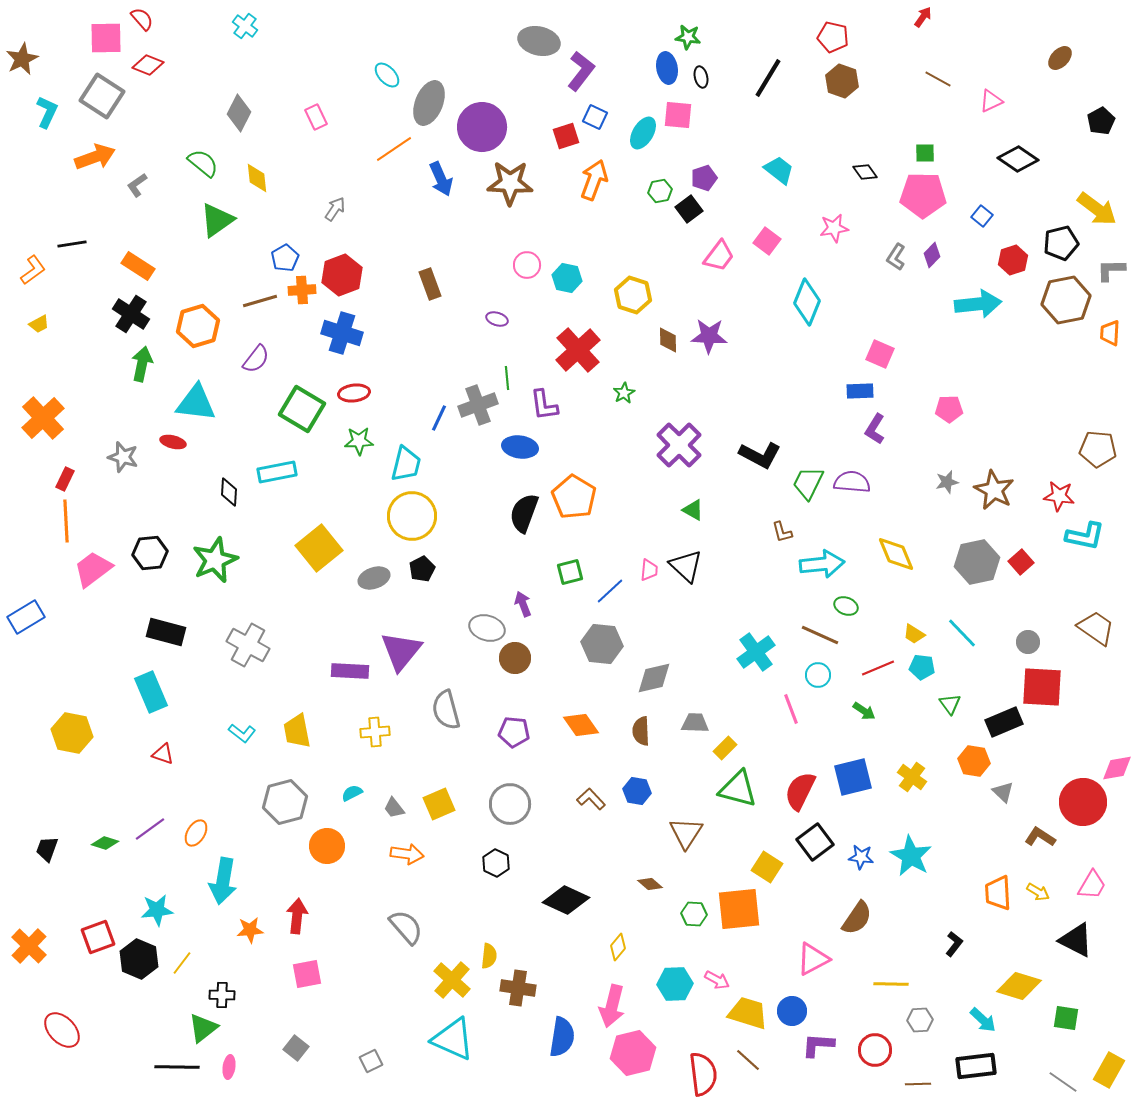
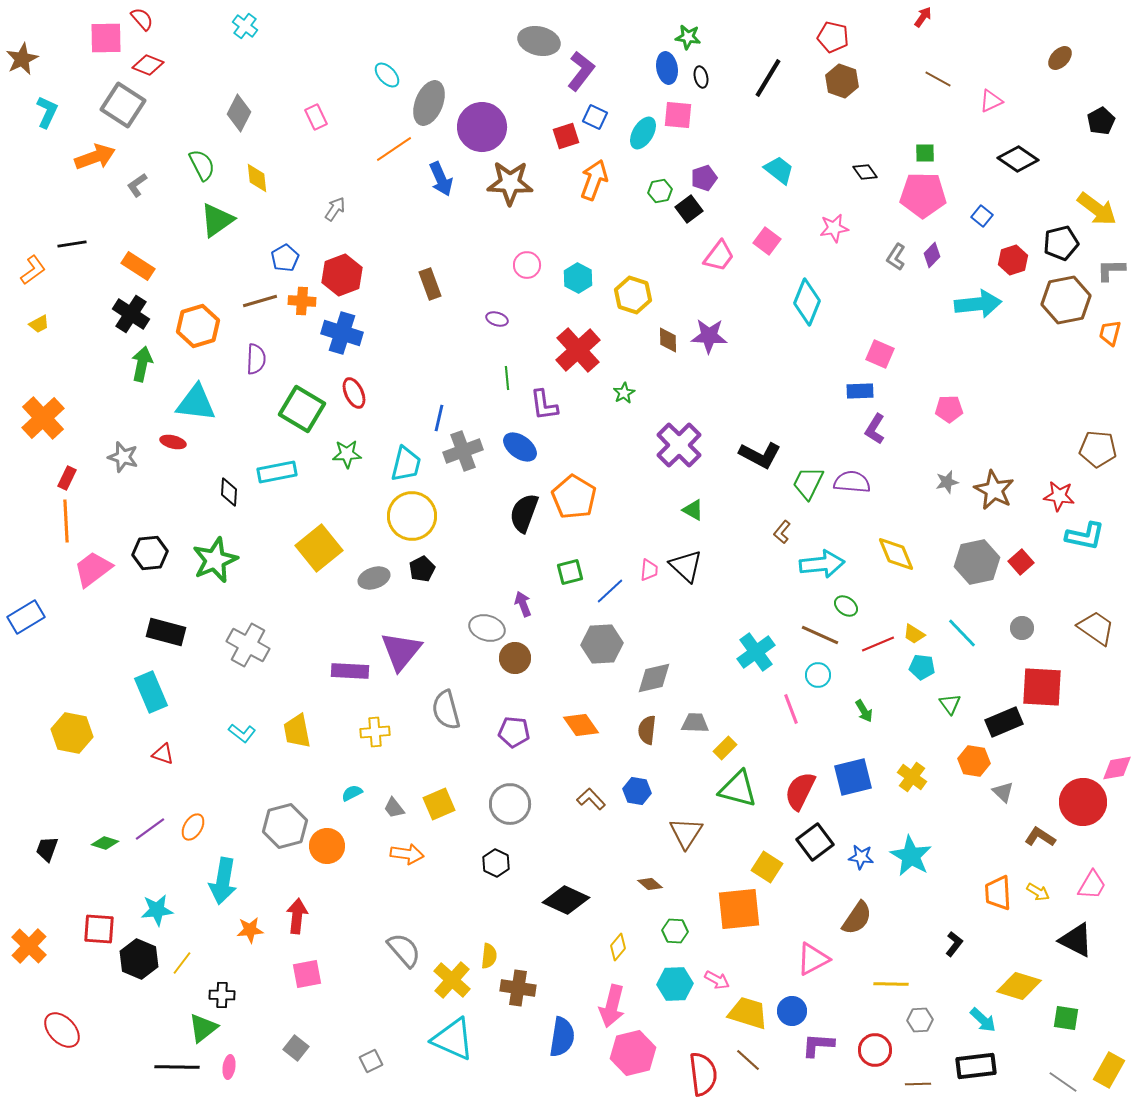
gray square at (102, 96): moved 21 px right, 9 px down
green semicircle at (203, 163): moved 1 px left, 2 px down; rotated 24 degrees clockwise
cyan hexagon at (567, 278): moved 11 px right; rotated 16 degrees clockwise
orange cross at (302, 290): moved 11 px down; rotated 8 degrees clockwise
orange trapezoid at (1110, 333): rotated 12 degrees clockwise
purple semicircle at (256, 359): rotated 36 degrees counterclockwise
red ellipse at (354, 393): rotated 72 degrees clockwise
gray cross at (478, 405): moved 15 px left, 46 px down
blue line at (439, 418): rotated 12 degrees counterclockwise
green star at (359, 441): moved 12 px left, 13 px down
blue ellipse at (520, 447): rotated 28 degrees clockwise
red rectangle at (65, 479): moved 2 px right, 1 px up
brown L-shape at (782, 532): rotated 55 degrees clockwise
green ellipse at (846, 606): rotated 15 degrees clockwise
gray circle at (1028, 642): moved 6 px left, 14 px up
gray hexagon at (602, 644): rotated 9 degrees counterclockwise
red line at (878, 668): moved 24 px up
green arrow at (864, 711): rotated 25 degrees clockwise
brown semicircle at (641, 731): moved 6 px right, 1 px up; rotated 8 degrees clockwise
gray hexagon at (285, 802): moved 24 px down
orange ellipse at (196, 833): moved 3 px left, 6 px up
green hexagon at (694, 914): moved 19 px left, 17 px down
gray semicircle at (406, 927): moved 2 px left, 23 px down
red square at (98, 937): moved 1 px right, 8 px up; rotated 24 degrees clockwise
